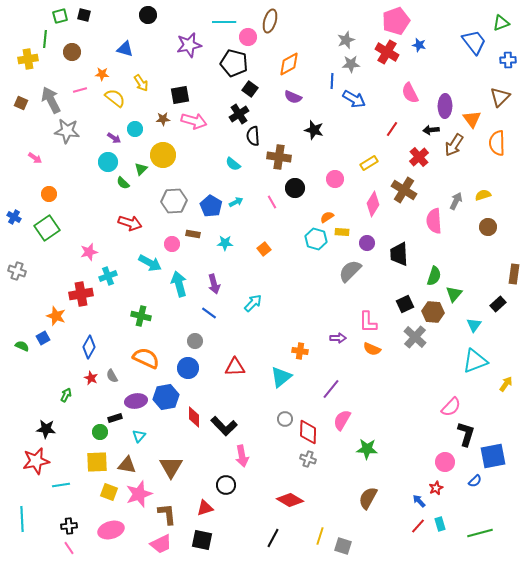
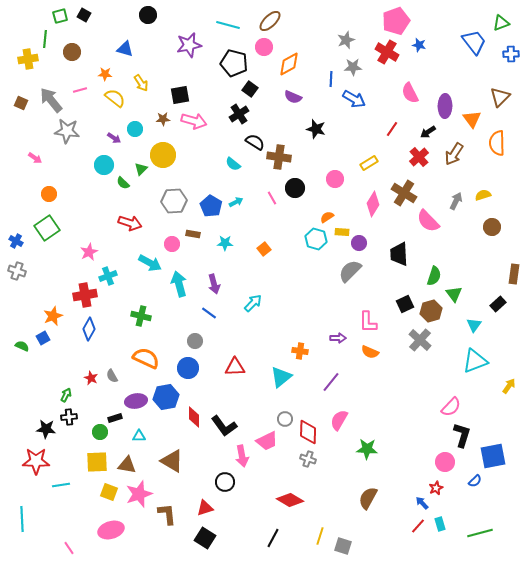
black square at (84, 15): rotated 16 degrees clockwise
brown ellipse at (270, 21): rotated 30 degrees clockwise
cyan line at (224, 22): moved 4 px right, 3 px down; rotated 15 degrees clockwise
pink circle at (248, 37): moved 16 px right, 10 px down
blue cross at (508, 60): moved 3 px right, 6 px up
gray star at (351, 64): moved 2 px right, 3 px down
orange star at (102, 74): moved 3 px right
blue line at (332, 81): moved 1 px left, 2 px up
gray arrow at (51, 100): rotated 12 degrees counterclockwise
black star at (314, 130): moved 2 px right, 1 px up
black arrow at (431, 130): moved 3 px left, 2 px down; rotated 28 degrees counterclockwise
black semicircle at (253, 136): moved 2 px right, 6 px down; rotated 126 degrees clockwise
brown arrow at (454, 145): moved 9 px down
cyan circle at (108, 162): moved 4 px left, 3 px down
brown cross at (404, 190): moved 3 px down
pink line at (272, 202): moved 4 px up
blue cross at (14, 217): moved 2 px right, 24 px down
pink semicircle at (434, 221): moved 6 px left; rotated 40 degrees counterclockwise
brown circle at (488, 227): moved 4 px right
purple circle at (367, 243): moved 8 px left
pink star at (89, 252): rotated 12 degrees counterclockwise
red cross at (81, 294): moved 4 px right, 1 px down
green triangle at (454, 294): rotated 18 degrees counterclockwise
brown hexagon at (433, 312): moved 2 px left, 1 px up; rotated 20 degrees counterclockwise
orange star at (56, 316): moved 3 px left; rotated 30 degrees clockwise
gray cross at (415, 337): moved 5 px right, 3 px down
blue diamond at (89, 347): moved 18 px up
orange semicircle at (372, 349): moved 2 px left, 3 px down
yellow arrow at (506, 384): moved 3 px right, 2 px down
purple line at (331, 389): moved 7 px up
pink semicircle at (342, 420): moved 3 px left
black L-shape at (224, 426): rotated 8 degrees clockwise
black L-shape at (466, 434): moved 4 px left, 1 px down
cyan triangle at (139, 436): rotated 48 degrees clockwise
red star at (36, 461): rotated 12 degrees clockwise
brown triangle at (171, 467): moved 1 px right, 6 px up; rotated 30 degrees counterclockwise
black circle at (226, 485): moved 1 px left, 3 px up
blue arrow at (419, 501): moved 3 px right, 2 px down
black cross at (69, 526): moved 109 px up
black square at (202, 540): moved 3 px right, 2 px up; rotated 20 degrees clockwise
pink trapezoid at (161, 544): moved 106 px right, 103 px up
